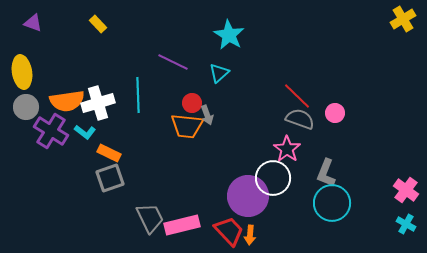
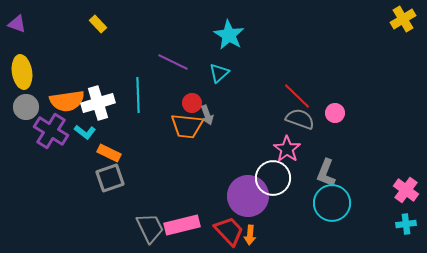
purple triangle: moved 16 px left, 1 px down
gray trapezoid: moved 10 px down
cyan cross: rotated 36 degrees counterclockwise
